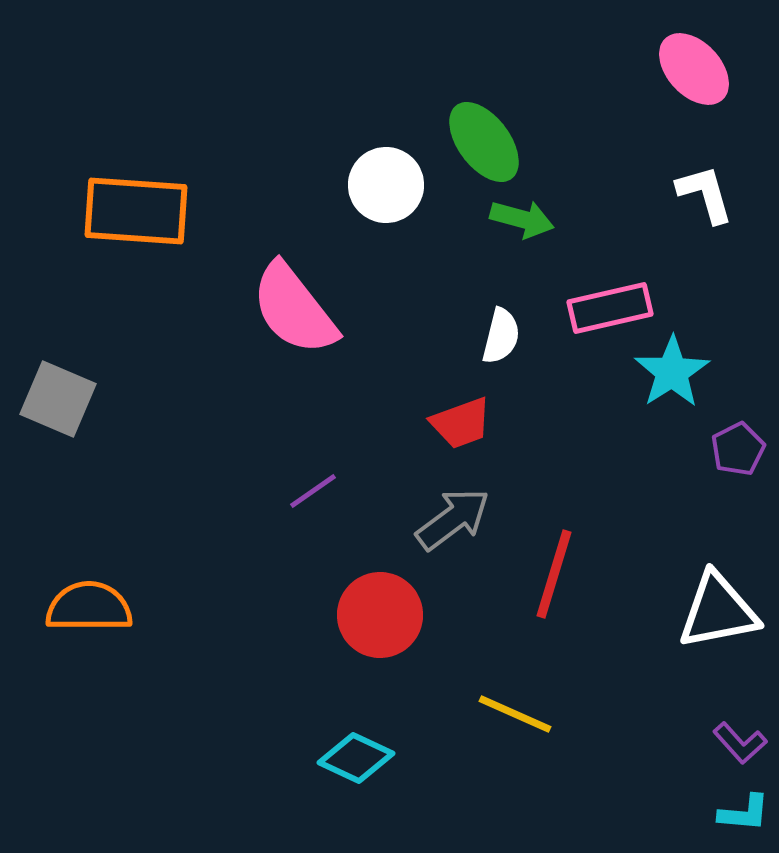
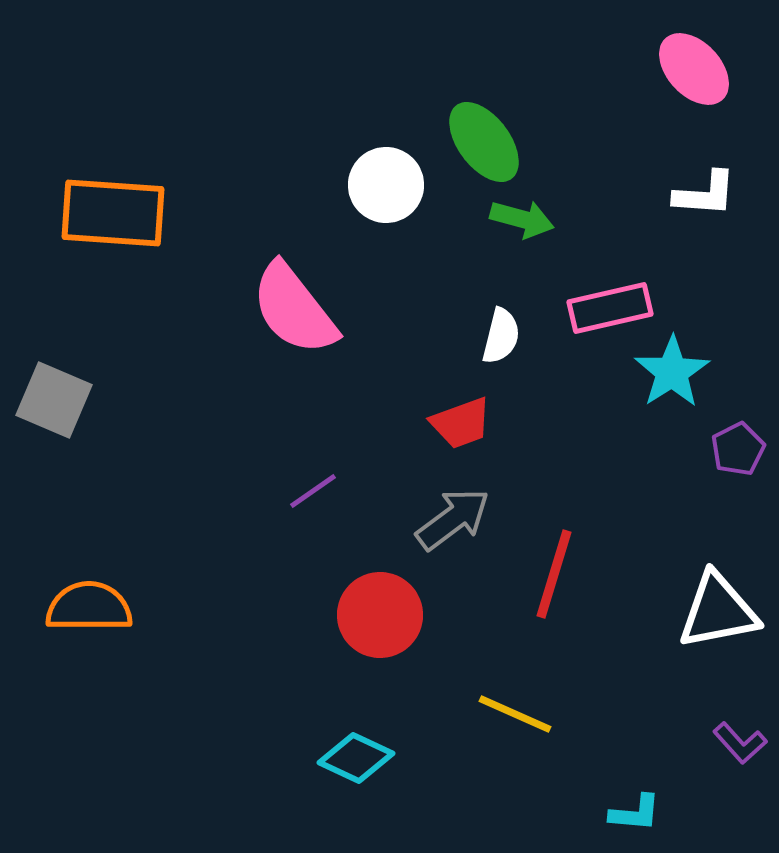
white L-shape: rotated 110 degrees clockwise
orange rectangle: moved 23 px left, 2 px down
gray square: moved 4 px left, 1 px down
cyan L-shape: moved 109 px left
